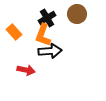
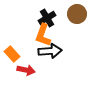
orange rectangle: moved 2 px left, 22 px down
